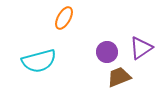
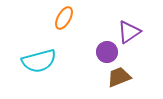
purple triangle: moved 12 px left, 16 px up
